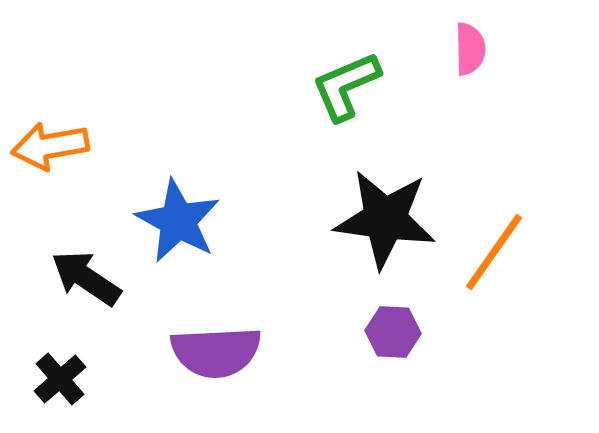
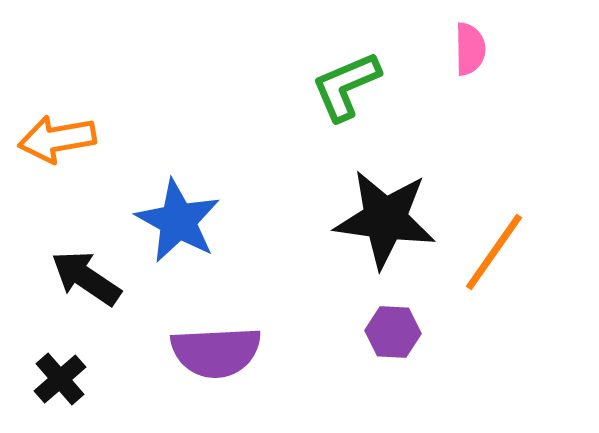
orange arrow: moved 7 px right, 7 px up
